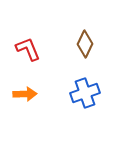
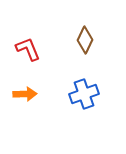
brown diamond: moved 4 px up
blue cross: moved 1 px left, 1 px down
